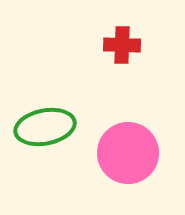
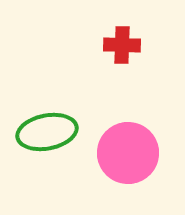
green ellipse: moved 2 px right, 5 px down
